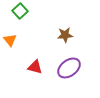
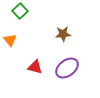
brown star: moved 2 px left, 1 px up
purple ellipse: moved 2 px left
